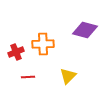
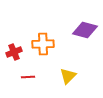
red cross: moved 2 px left
